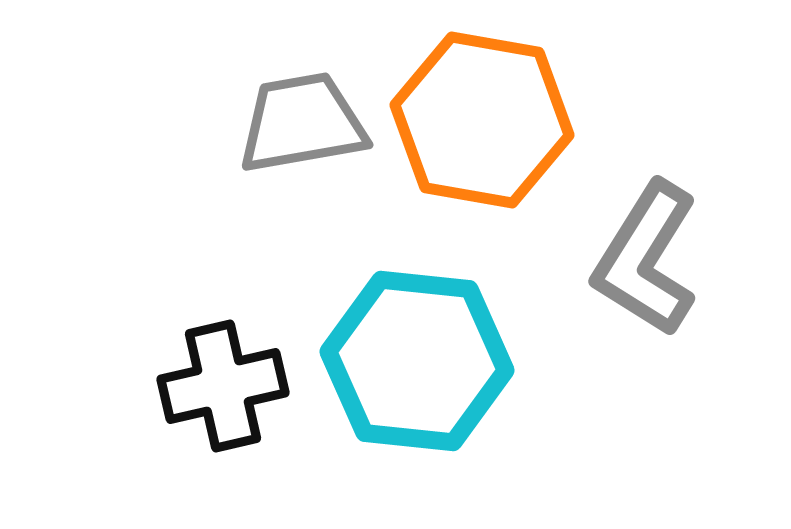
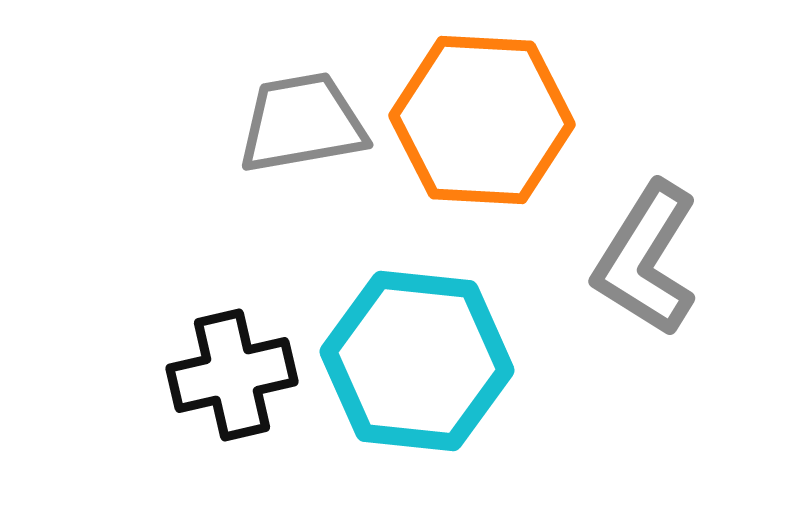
orange hexagon: rotated 7 degrees counterclockwise
black cross: moved 9 px right, 11 px up
